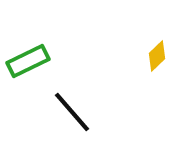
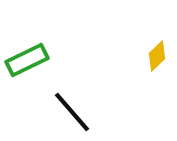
green rectangle: moved 1 px left, 1 px up
